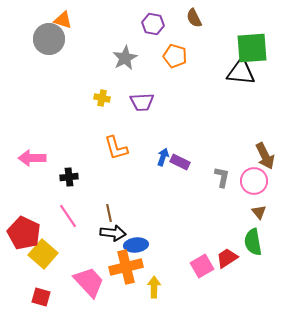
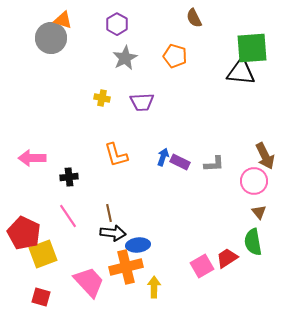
purple hexagon: moved 36 px left; rotated 20 degrees clockwise
gray circle: moved 2 px right, 1 px up
orange L-shape: moved 7 px down
gray L-shape: moved 8 px left, 13 px up; rotated 75 degrees clockwise
blue ellipse: moved 2 px right
yellow square: rotated 28 degrees clockwise
